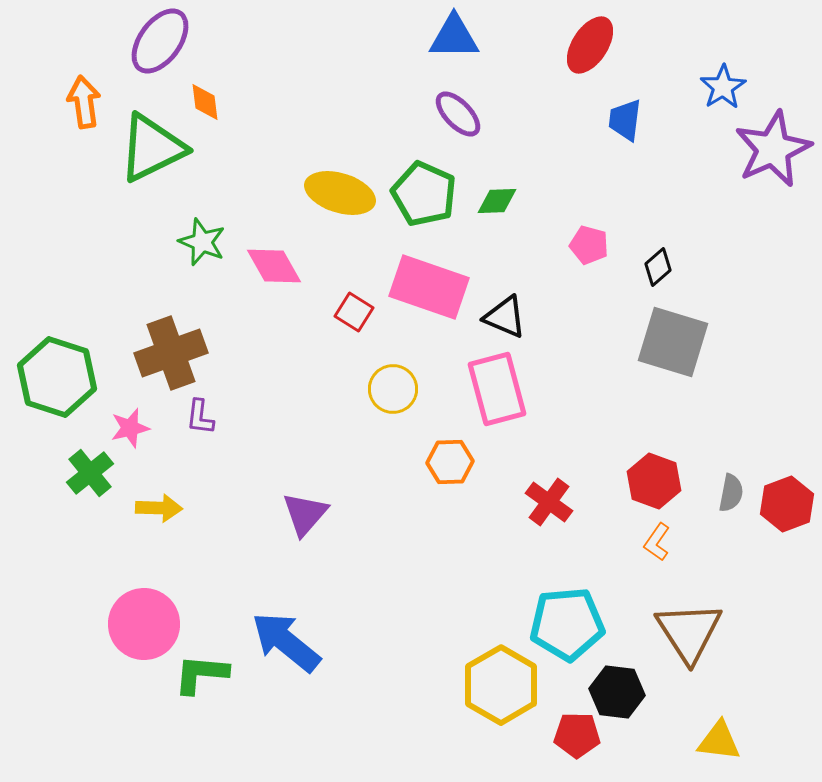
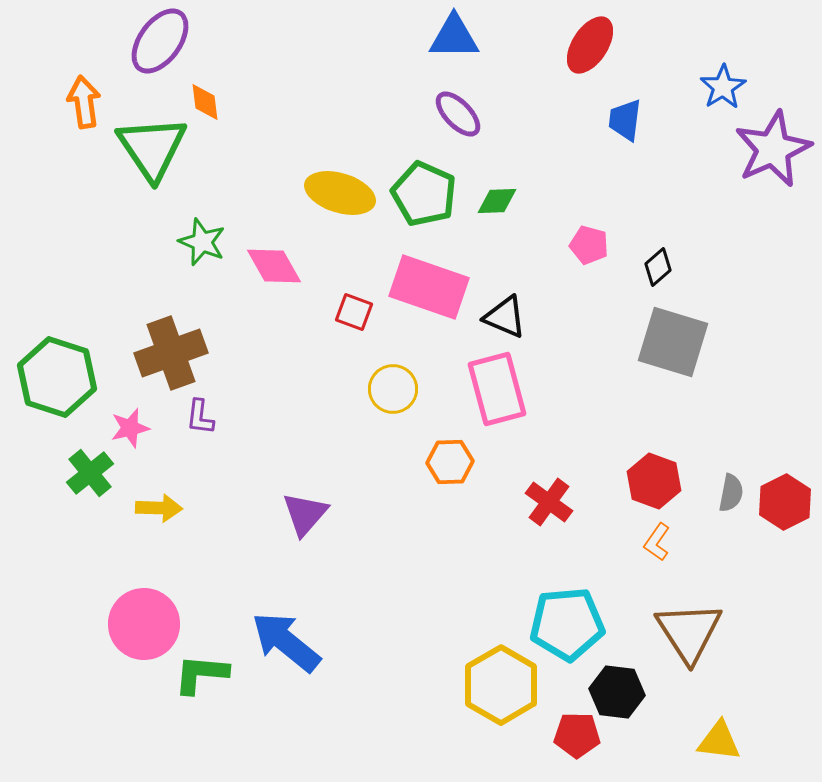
green triangle at (152, 148): rotated 38 degrees counterclockwise
red square at (354, 312): rotated 12 degrees counterclockwise
red hexagon at (787, 504): moved 2 px left, 2 px up; rotated 6 degrees counterclockwise
